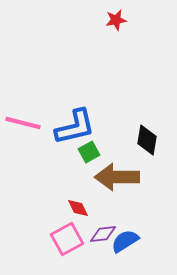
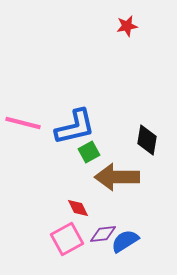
red star: moved 11 px right, 6 px down
